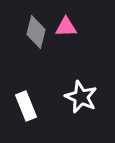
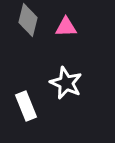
gray diamond: moved 8 px left, 12 px up
white star: moved 15 px left, 14 px up
